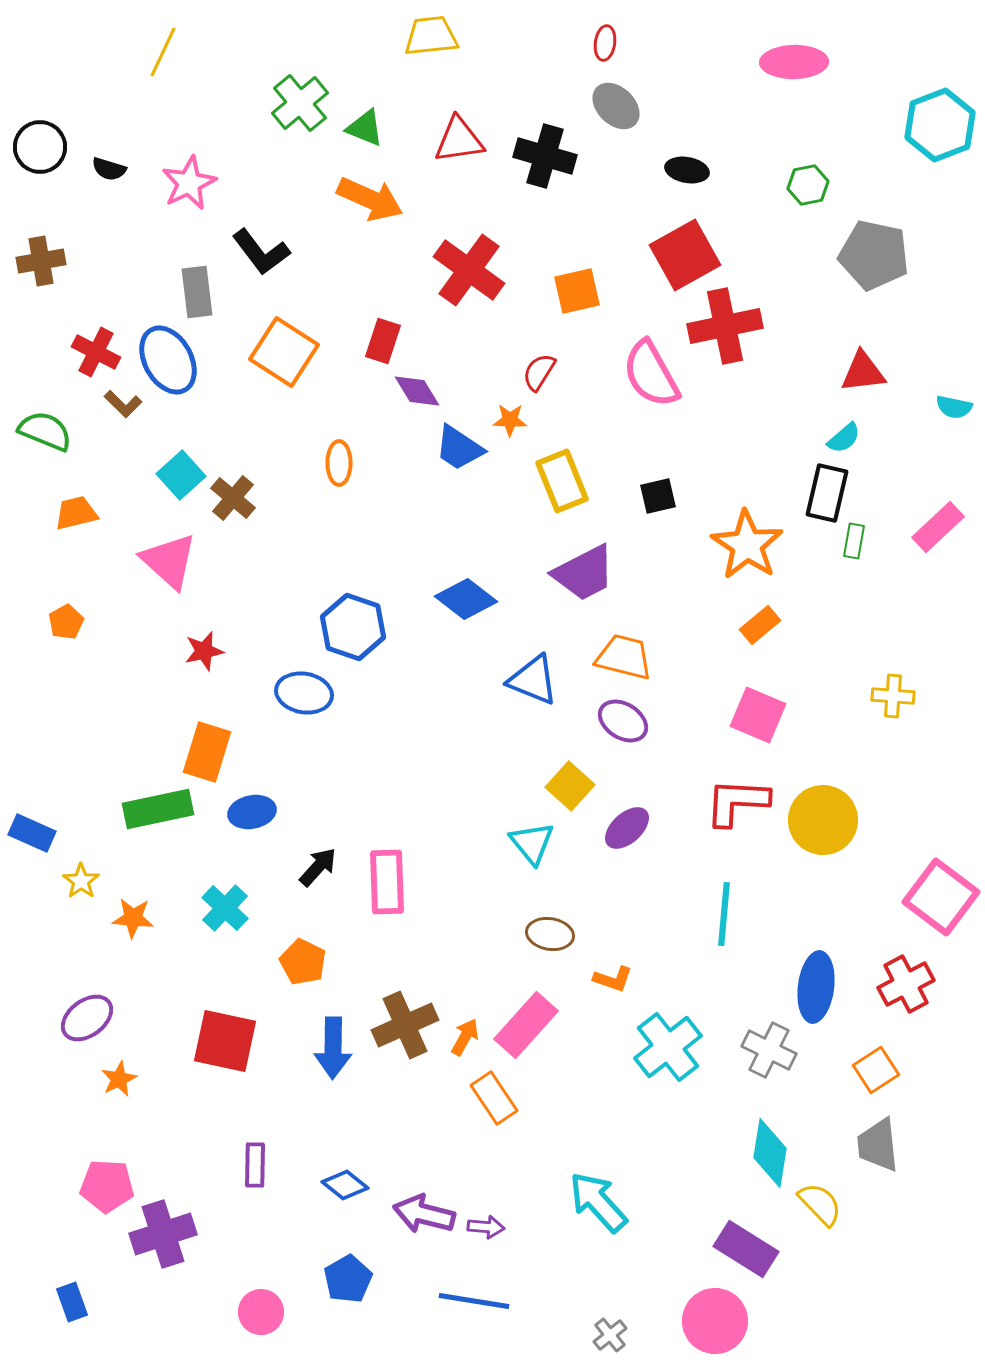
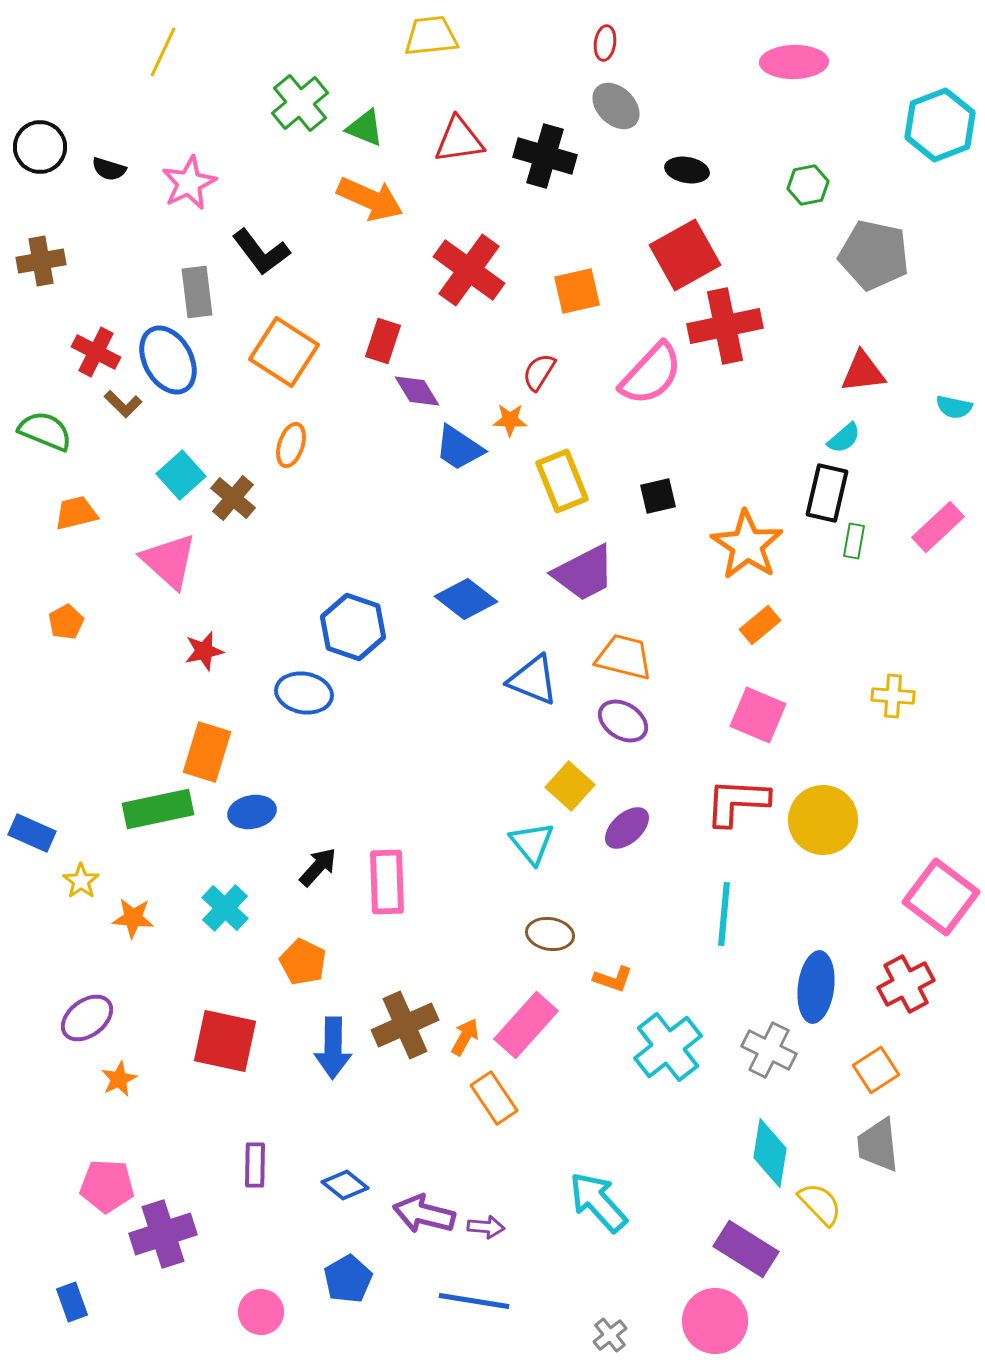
pink semicircle at (651, 374): rotated 108 degrees counterclockwise
orange ellipse at (339, 463): moved 48 px left, 18 px up; rotated 18 degrees clockwise
